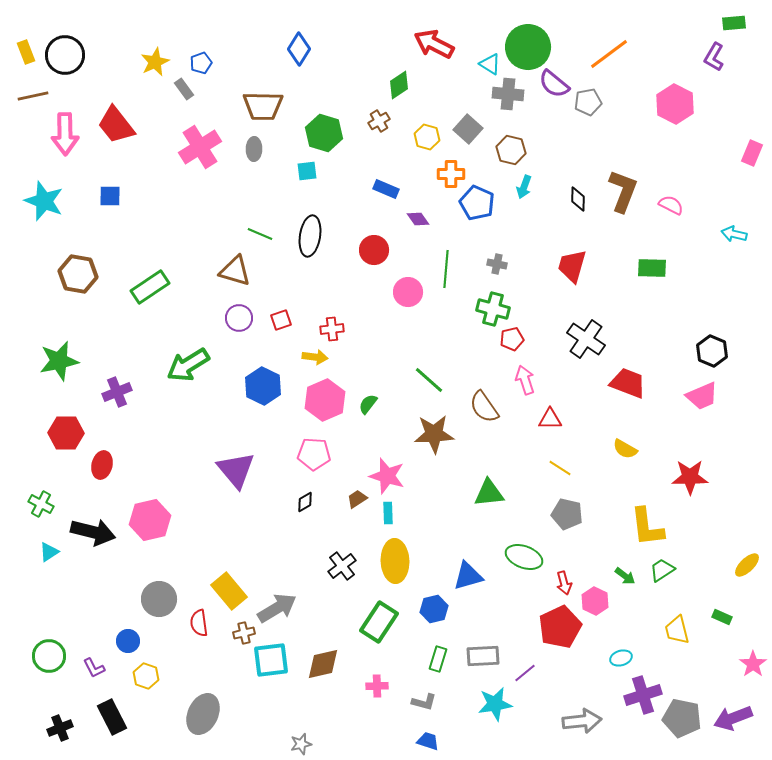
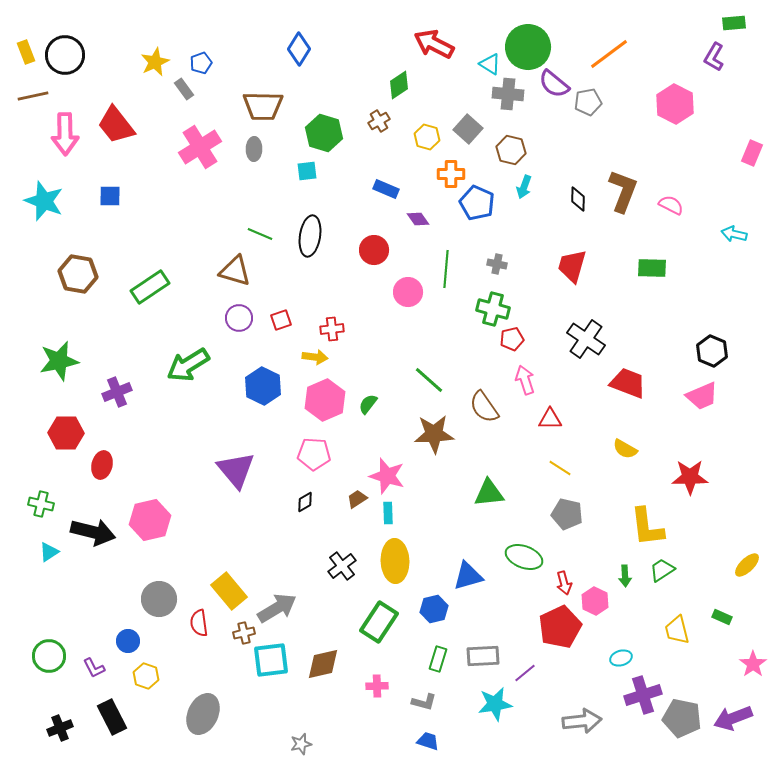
green cross at (41, 504): rotated 15 degrees counterclockwise
green arrow at (625, 576): rotated 50 degrees clockwise
